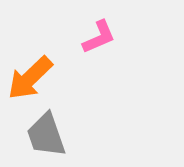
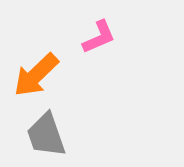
orange arrow: moved 6 px right, 3 px up
